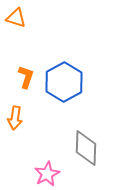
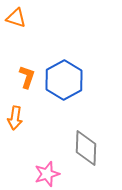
orange L-shape: moved 1 px right
blue hexagon: moved 2 px up
pink star: rotated 10 degrees clockwise
